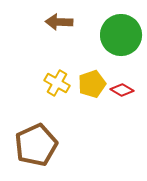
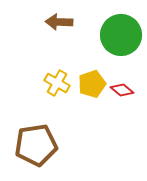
red diamond: rotated 10 degrees clockwise
brown pentagon: rotated 15 degrees clockwise
